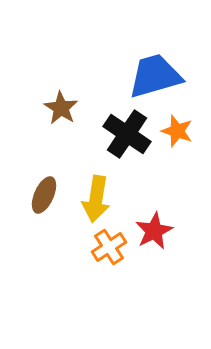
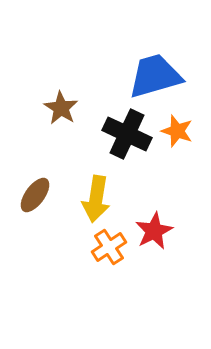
black cross: rotated 9 degrees counterclockwise
brown ellipse: moved 9 px left; rotated 12 degrees clockwise
